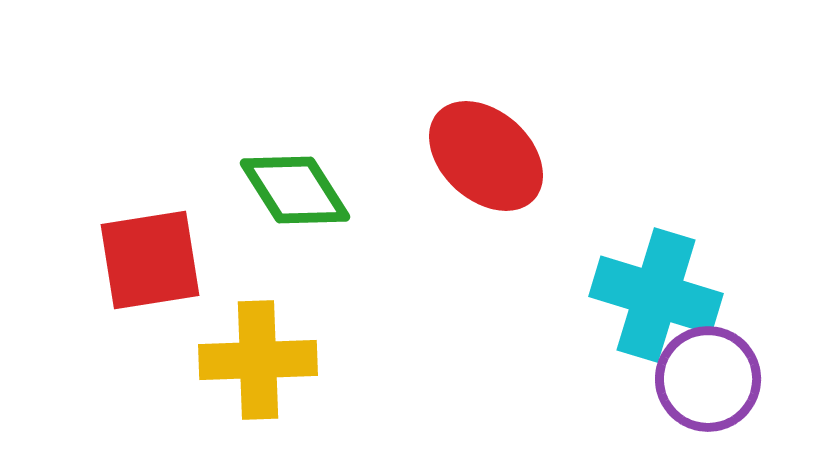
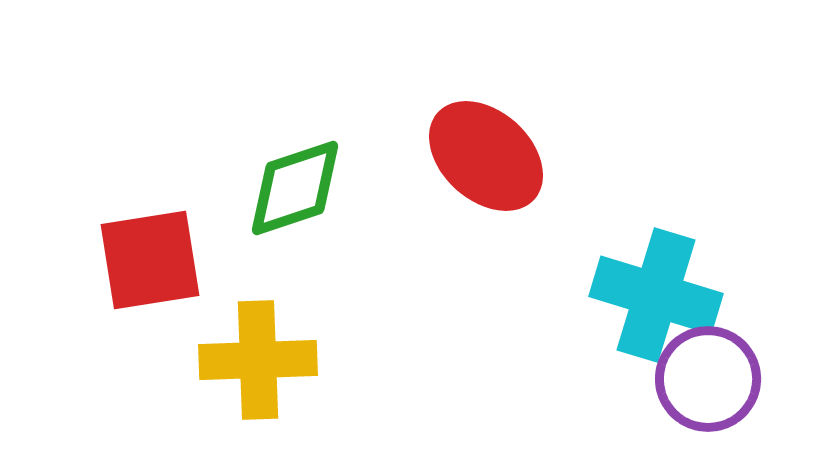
green diamond: moved 2 px up; rotated 76 degrees counterclockwise
